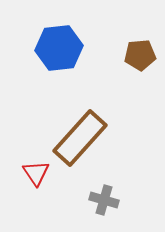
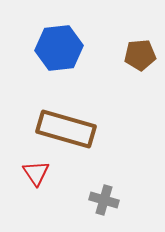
brown rectangle: moved 14 px left, 9 px up; rotated 64 degrees clockwise
